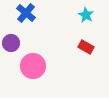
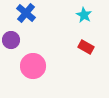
cyan star: moved 2 px left
purple circle: moved 3 px up
